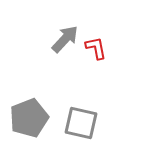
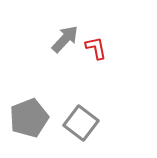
gray square: rotated 24 degrees clockwise
